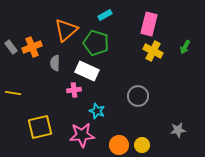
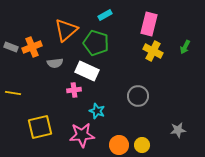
gray rectangle: rotated 32 degrees counterclockwise
gray semicircle: rotated 98 degrees counterclockwise
